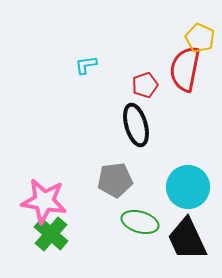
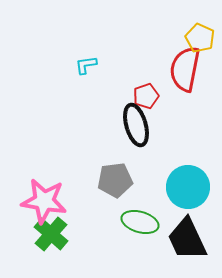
red pentagon: moved 1 px right, 11 px down
